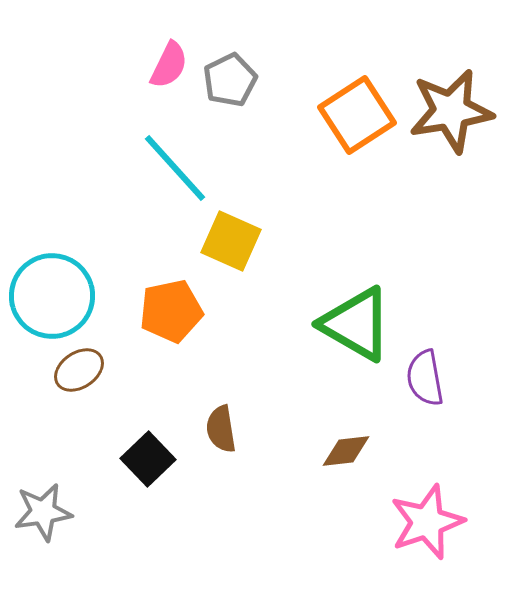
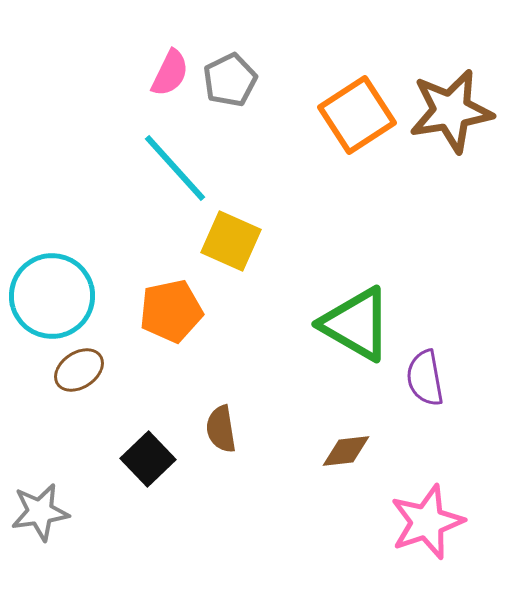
pink semicircle: moved 1 px right, 8 px down
gray star: moved 3 px left
